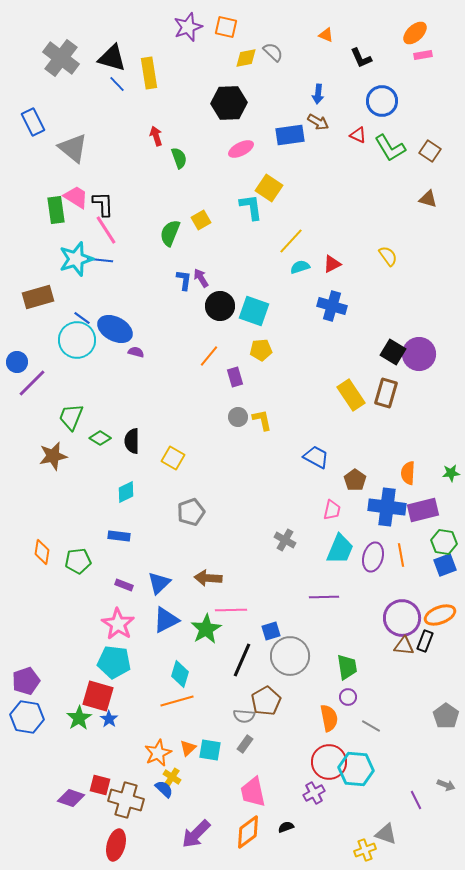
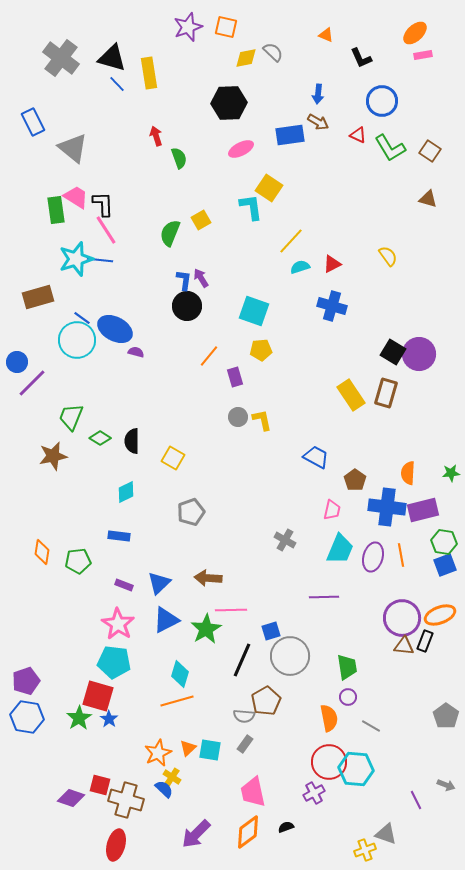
black circle at (220, 306): moved 33 px left
